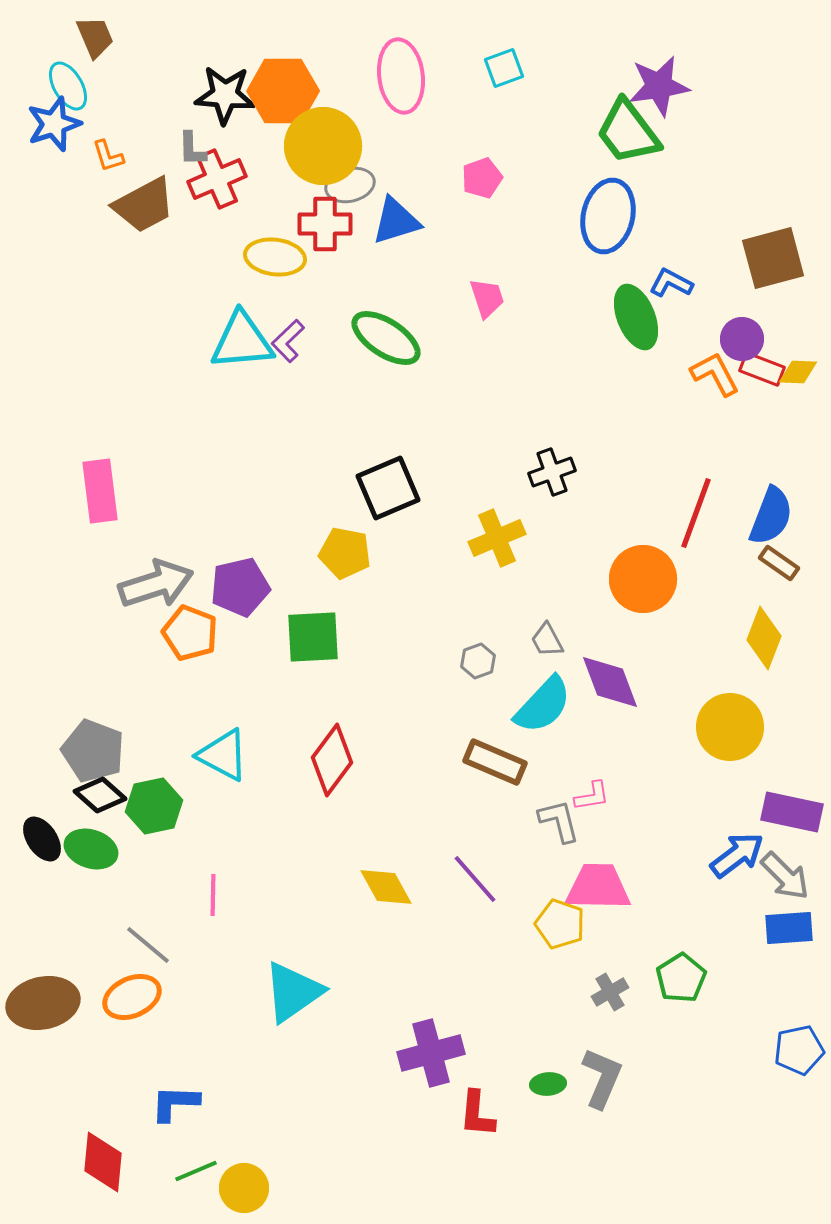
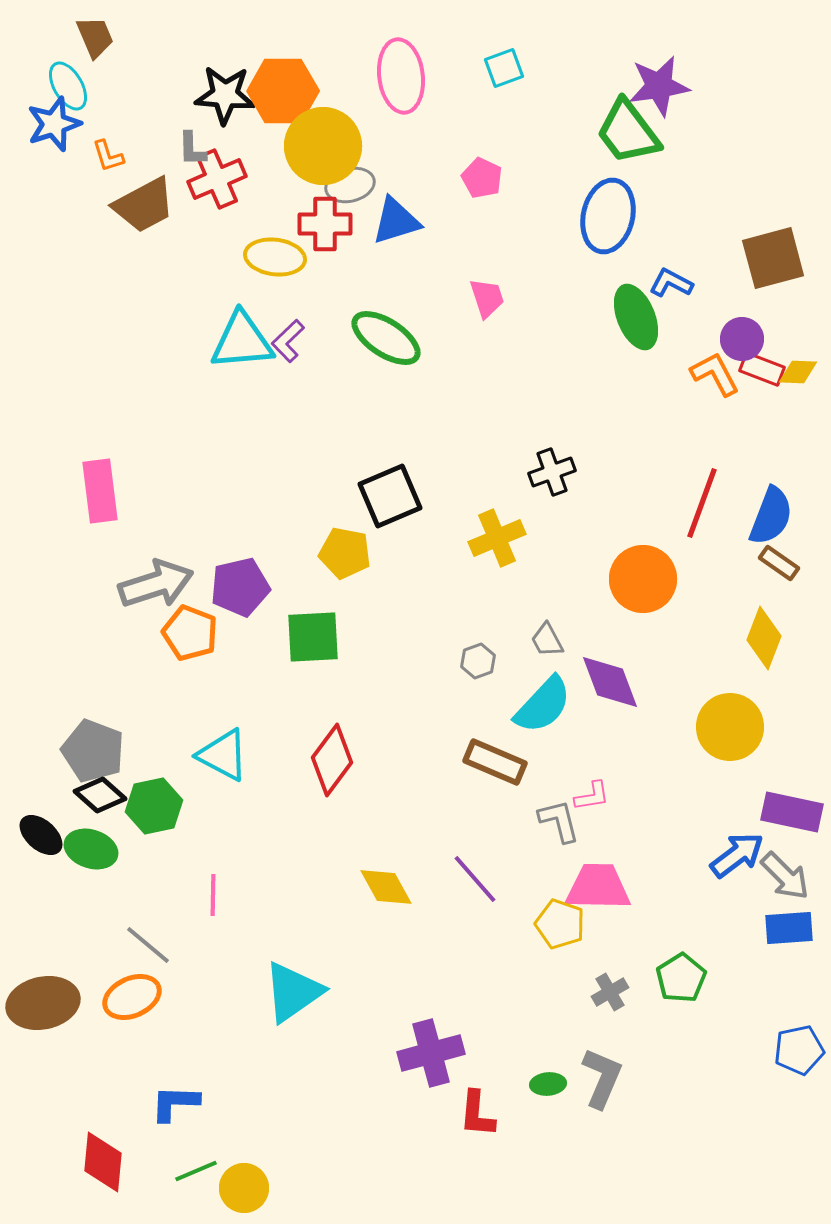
pink pentagon at (482, 178): rotated 27 degrees counterclockwise
black square at (388, 488): moved 2 px right, 8 px down
red line at (696, 513): moved 6 px right, 10 px up
black ellipse at (42, 839): moved 1 px left, 4 px up; rotated 15 degrees counterclockwise
